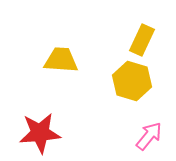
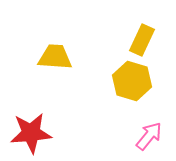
yellow trapezoid: moved 6 px left, 3 px up
red star: moved 9 px left
